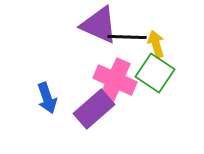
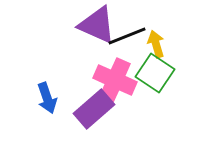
purple triangle: moved 2 px left
black line: moved 1 px up; rotated 24 degrees counterclockwise
